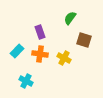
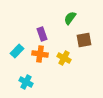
purple rectangle: moved 2 px right, 2 px down
brown square: rotated 28 degrees counterclockwise
cyan cross: moved 1 px down
